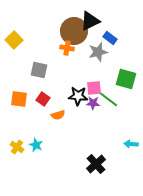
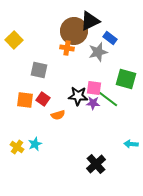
pink square: rotated 14 degrees clockwise
orange square: moved 6 px right, 1 px down
cyan star: moved 1 px left, 1 px up; rotated 24 degrees clockwise
